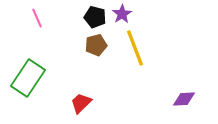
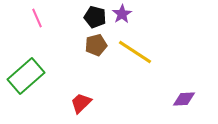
yellow line: moved 4 px down; rotated 36 degrees counterclockwise
green rectangle: moved 2 px left, 2 px up; rotated 15 degrees clockwise
